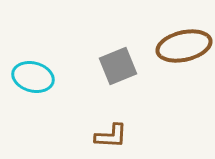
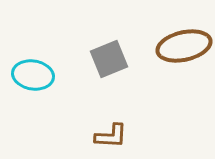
gray square: moved 9 px left, 7 px up
cyan ellipse: moved 2 px up; rotated 6 degrees counterclockwise
